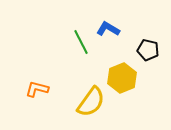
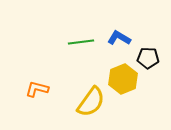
blue L-shape: moved 11 px right, 9 px down
green line: rotated 70 degrees counterclockwise
black pentagon: moved 8 px down; rotated 10 degrees counterclockwise
yellow hexagon: moved 1 px right, 1 px down
